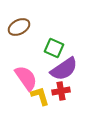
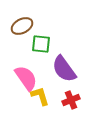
brown ellipse: moved 3 px right, 1 px up
green square: moved 13 px left, 4 px up; rotated 18 degrees counterclockwise
purple semicircle: rotated 88 degrees clockwise
red cross: moved 10 px right, 9 px down; rotated 12 degrees counterclockwise
